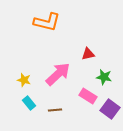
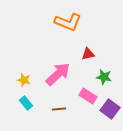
orange L-shape: moved 21 px right; rotated 8 degrees clockwise
cyan rectangle: moved 3 px left
brown line: moved 4 px right, 1 px up
